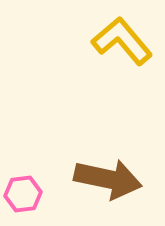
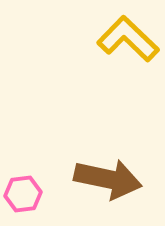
yellow L-shape: moved 6 px right, 2 px up; rotated 6 degrees counterclockwise
